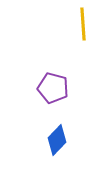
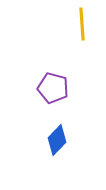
yellow line: moved 1 px left
